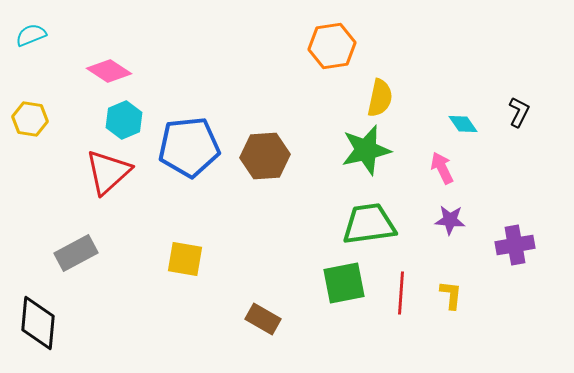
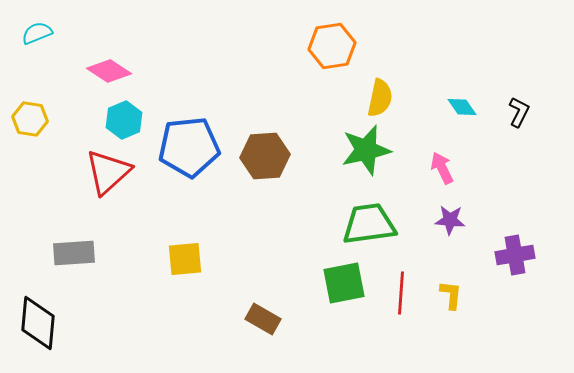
cyan semicircle: moved 6 px right, 2 px up
cyan diamond: moved 1 px left, 17 px up
purple cross: moved 10 px down
gray rectangle: moved 2 px left; rotated 24 degrees clockwise
yellow square: rotated 15 degrees counterclockwise
